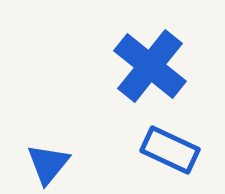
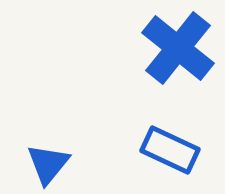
blue cross: moved 28 px right, 18 px up
